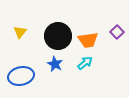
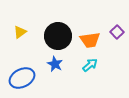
yellow triangle: rotated 16 degrees clockwise
orange trapezoid: moved 2 px right
cyan arrow: moved 5 px right, 2 px down
blue ellipse: moved 1 px right, 2 px down; rotated 15 degrees counterclockwise
